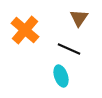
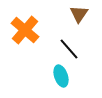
brown triangle: moved 4 px up
black line: rotated 25 degrees clockwise
